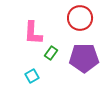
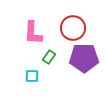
red circle: moved 7 px left, 10 px down
green rectangle: moved 2 px left, 4 px down
cyan square: rotated 32 degrees clockwise
